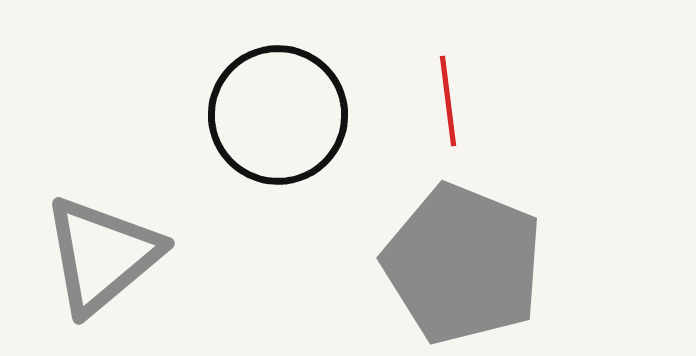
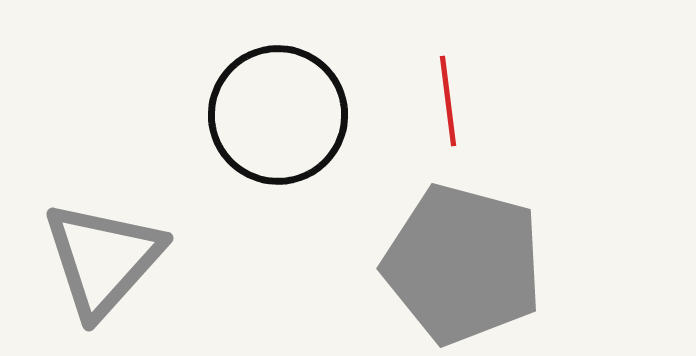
gray triangle: moved 1 px right, 4 px down; rotated 8 degrees counterclockwise
gray pentagon: rotated 7 degrees counterclockwise
